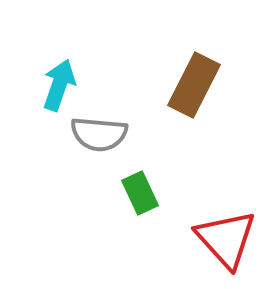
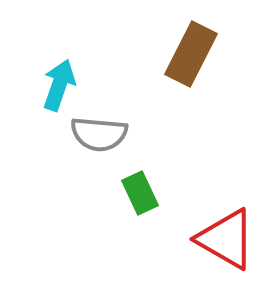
brown rectangle: moved 3 px left, 31 px up
red triangle: rotated 18 degrees counterclockwise
